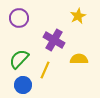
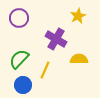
purple cross: moved 2 px right, 1 px up
